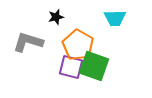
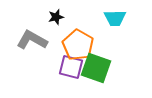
gray L-shape: moved 4 px right, 2 px up; rotated 12 degrees clockwise
green square: moved 2 px right, 2 px down
